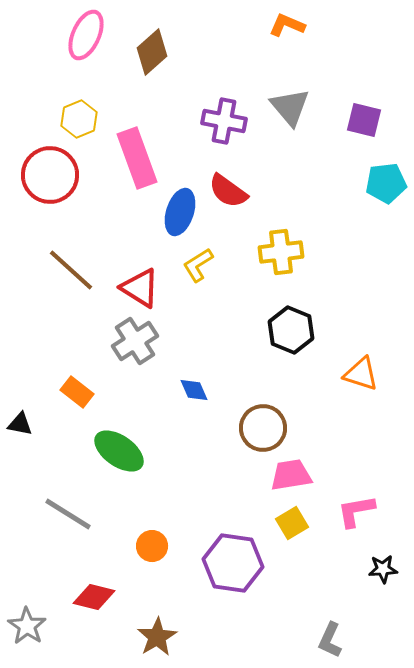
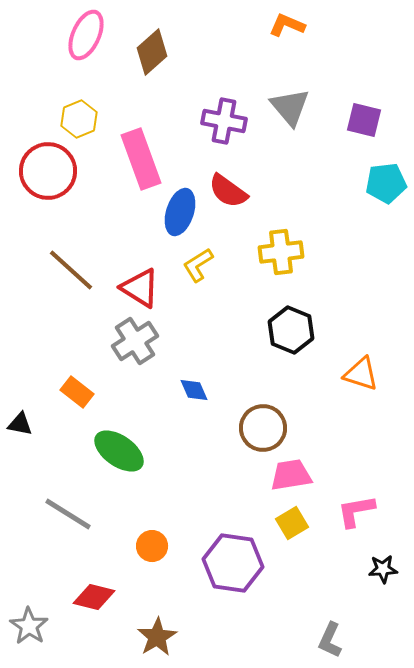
pink rectangle: moved 4 px right, 1 px down
red circle: moved 2 px left, 4 px up
gray star: moved 2 px right
